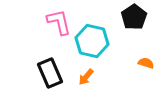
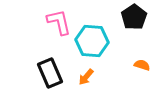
cyan hexagon: rotated 8 degrees counterclockwise
orange semicircle: moved 4 px left, 2 px down
